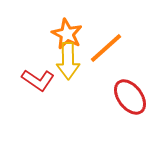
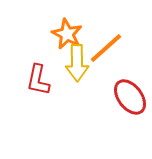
yellow arrow: moved 9 px right, 2 px down
red L-shape: rotated 68 degrees clockwise
